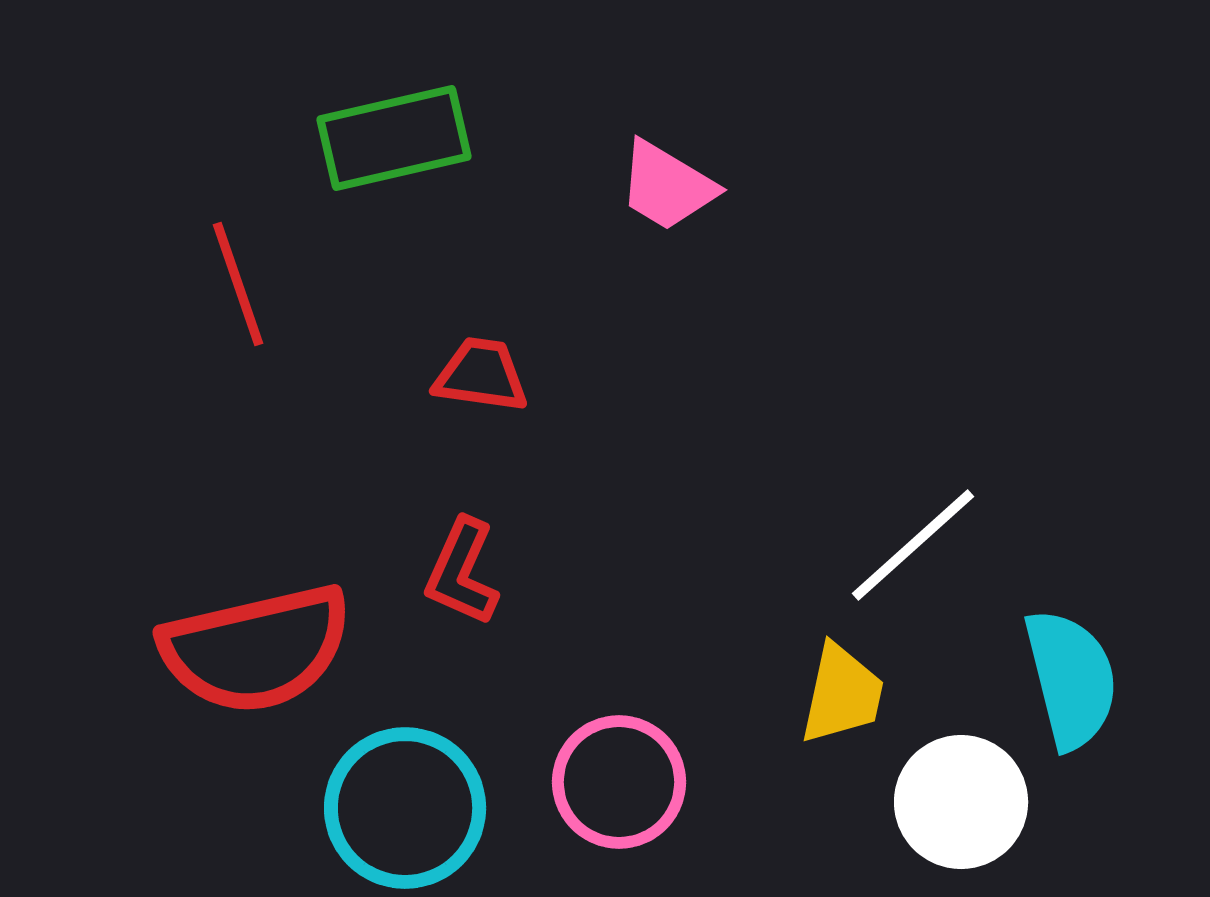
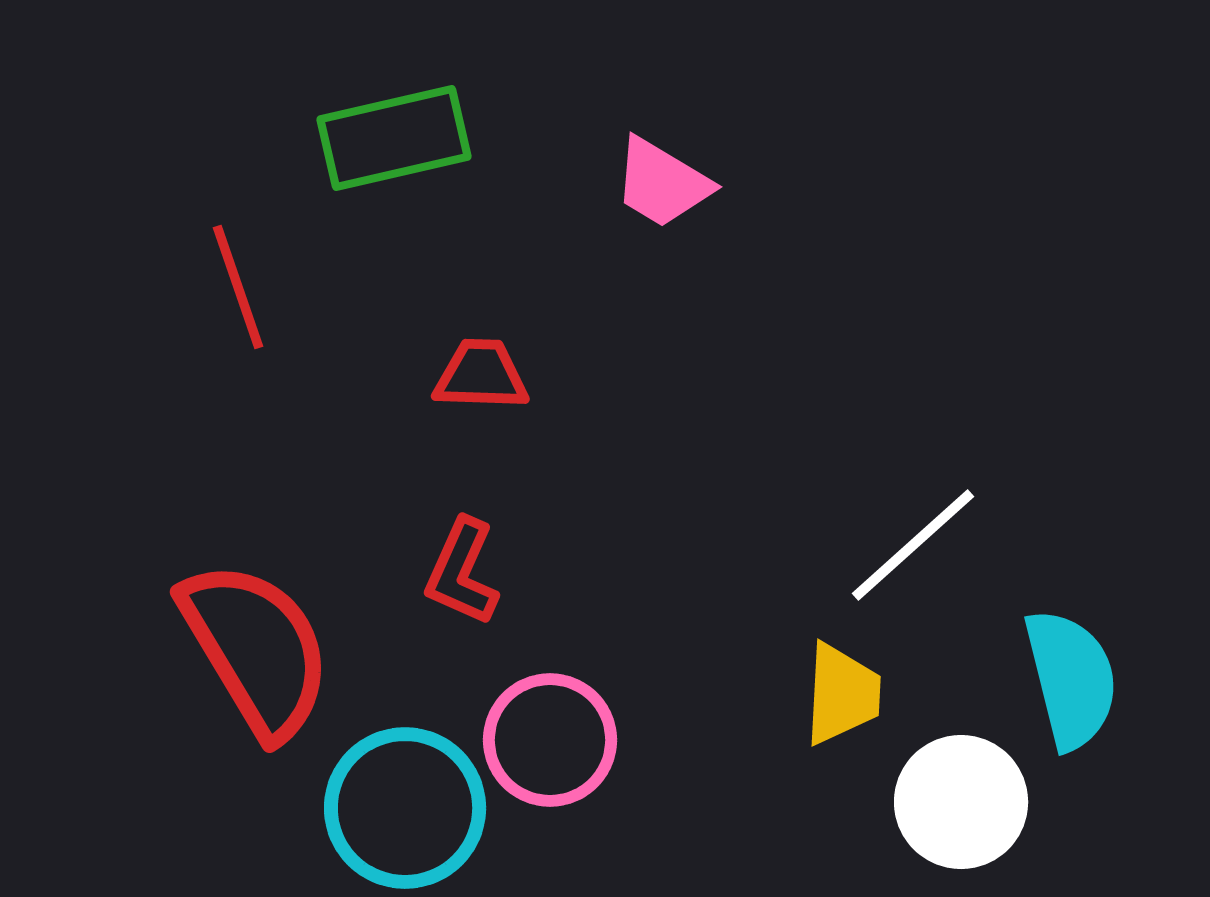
pink trapezoid: moved 5 px left, 3 px up
red line: moved 3 px down
red trapezoid: rotated 6 degrees counterclockwise
red semicircle: rotated 108 degrees counterclockwise
yellow trapezoid: rotated 9 degrees counterclockwise
pink circle: moved 69 px left, 42 px up
